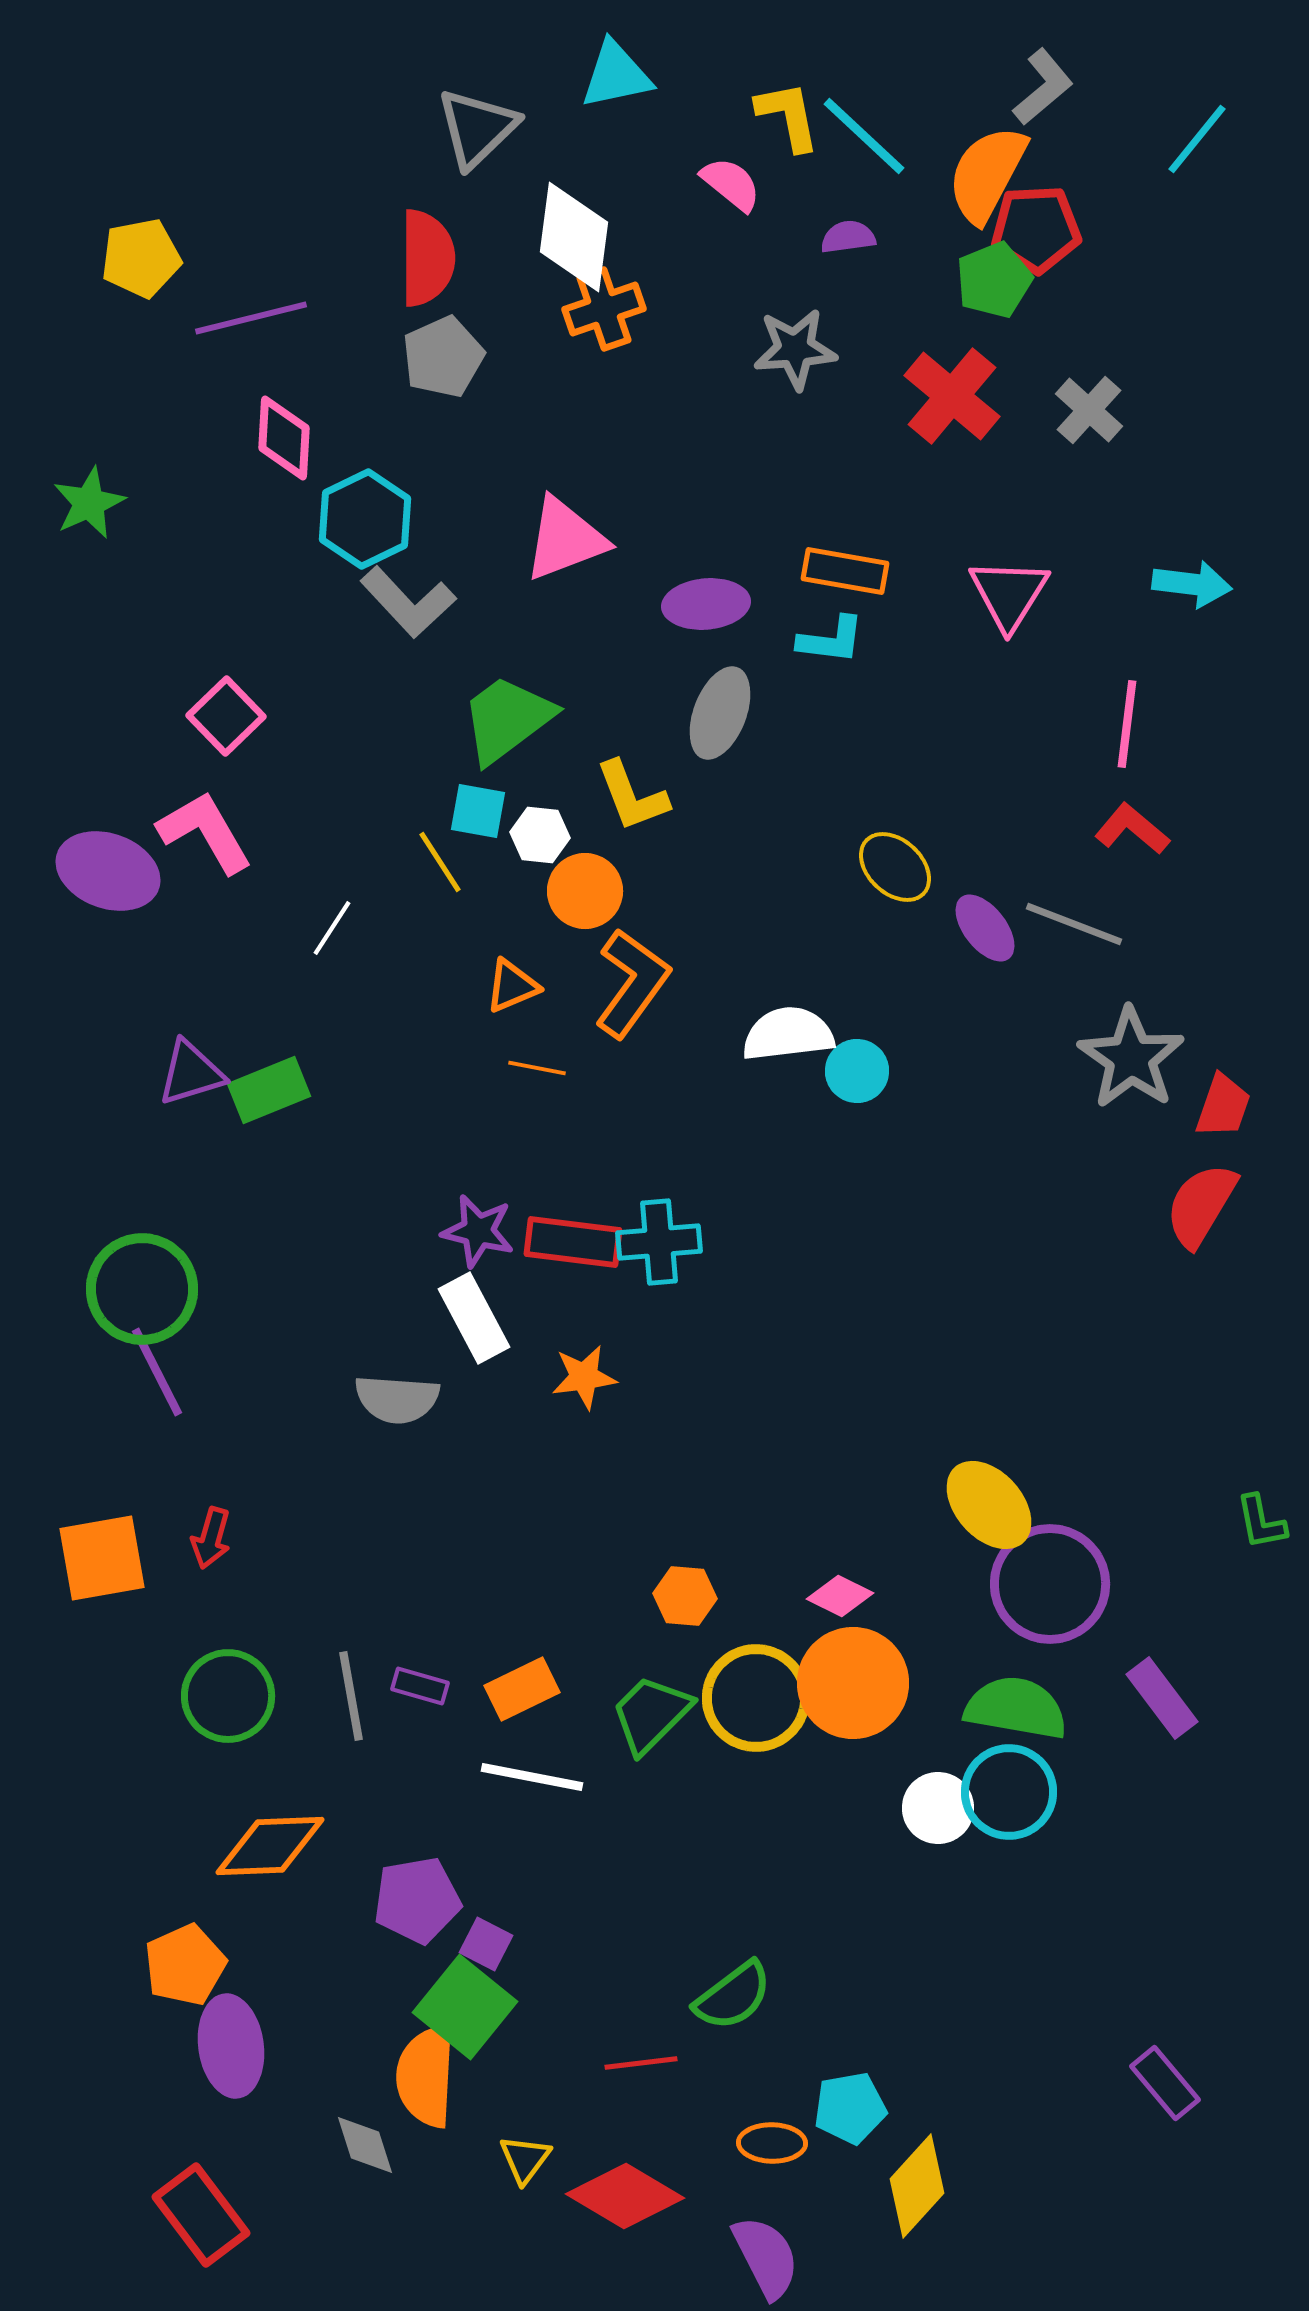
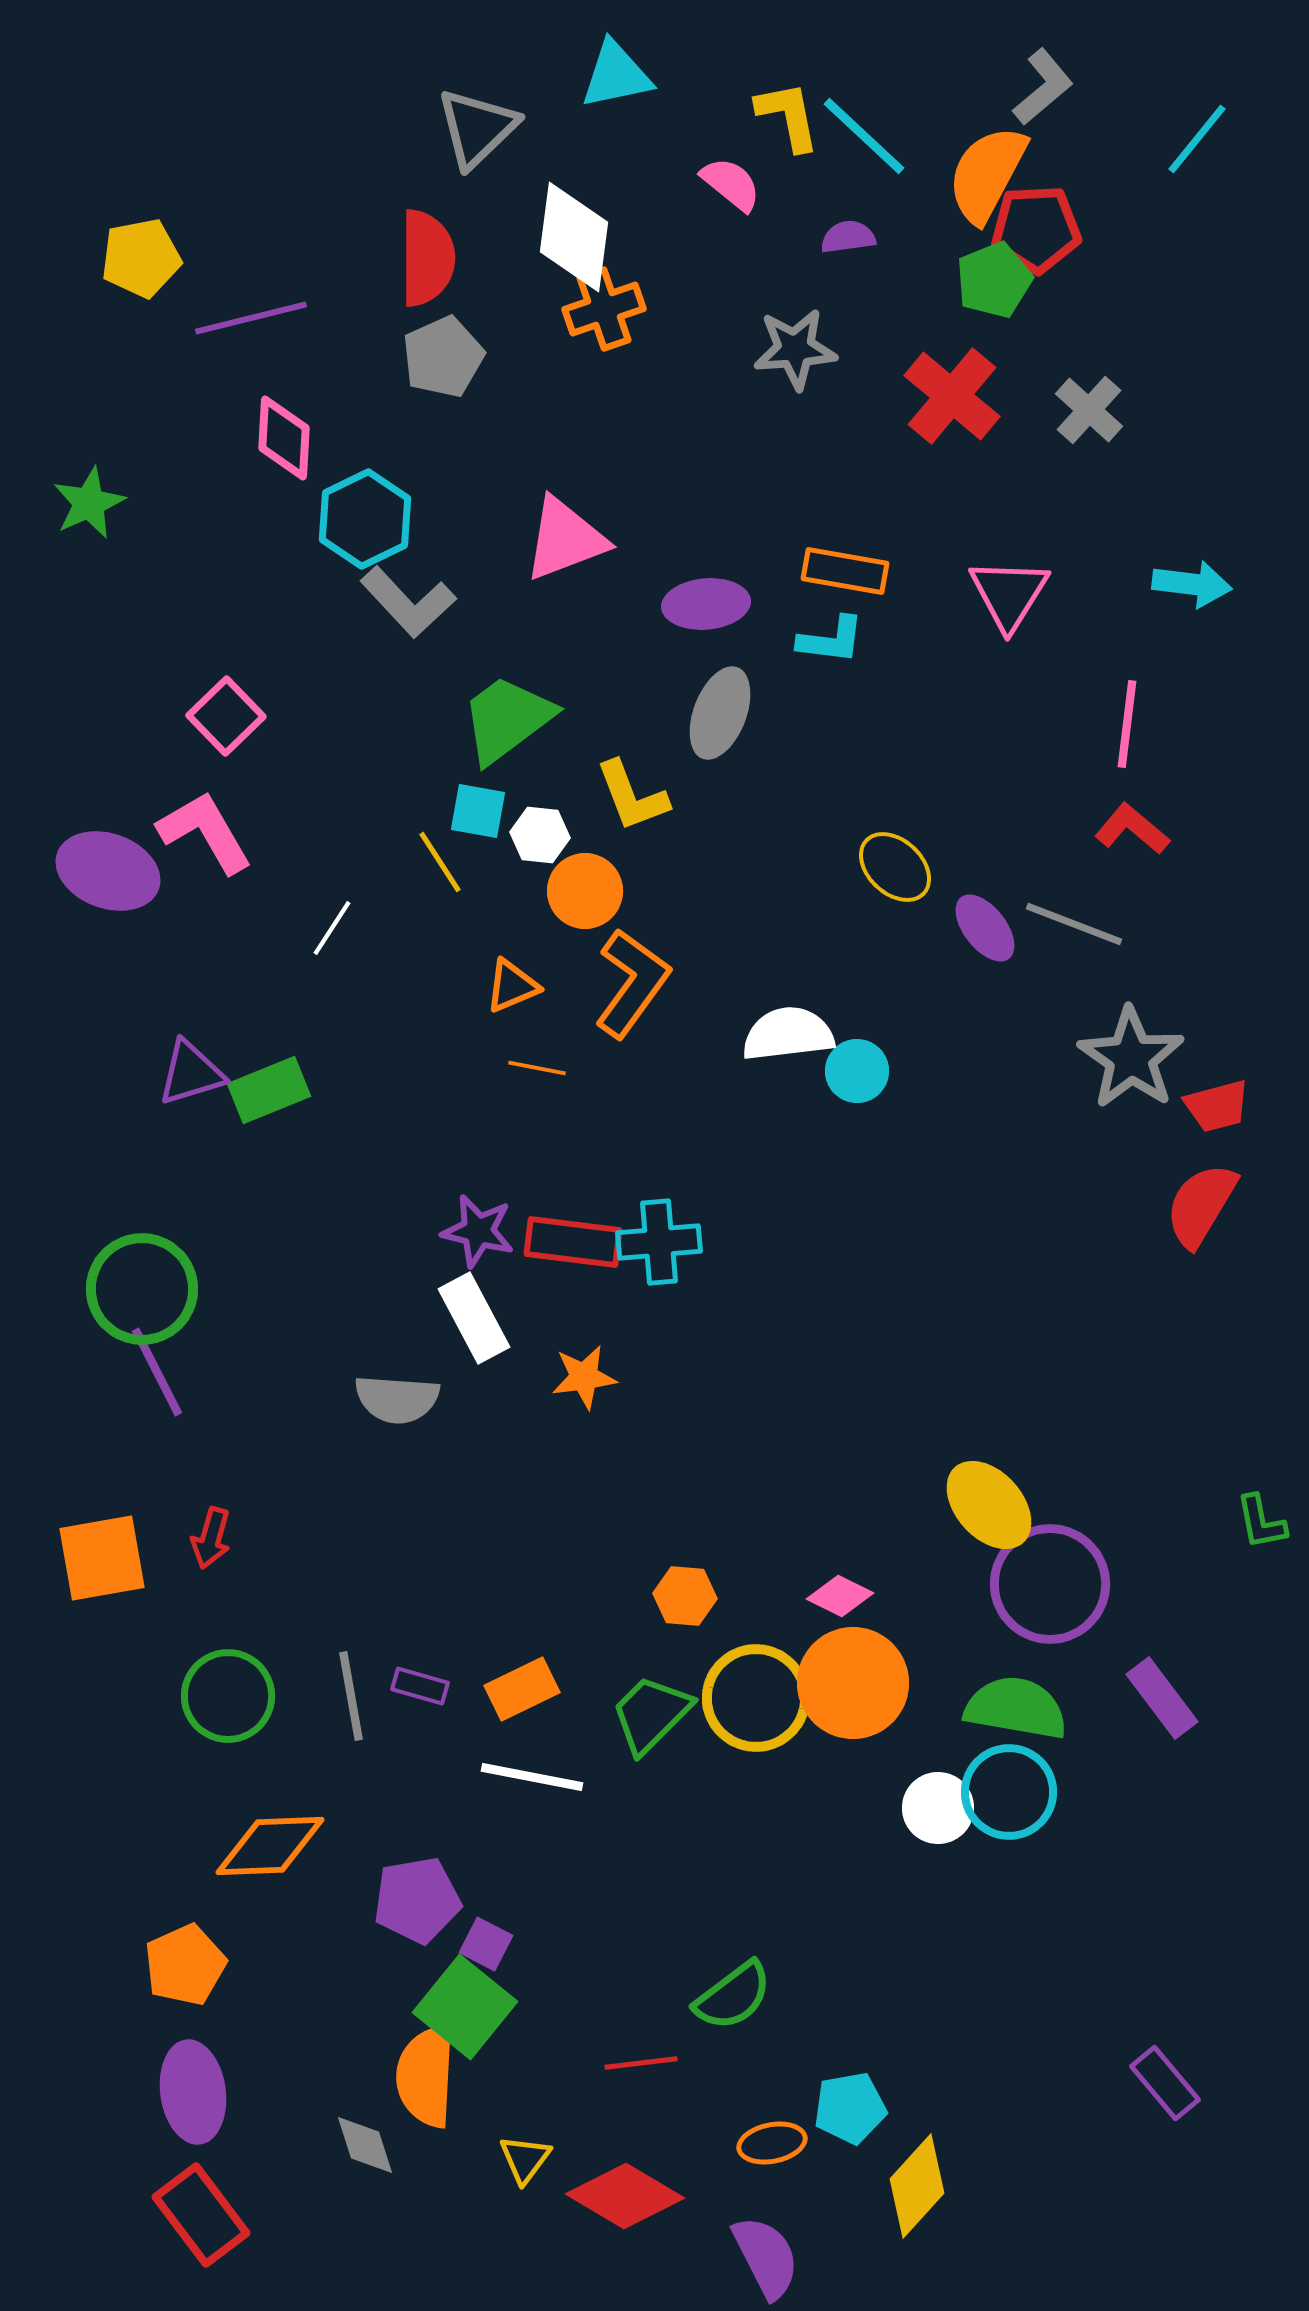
red trapezoid at (1223, 1106): moved 6 px left; rotated 56 degrees clockwise
purple ellipse at (231, 2046): moved 38 px left, 46 px down
orange ellipse at (772, 2143): rotated 12 degrees counterclockwise
